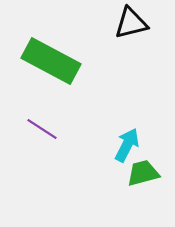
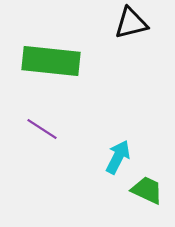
green rectangle: rotated 22 degrees counterclockwise
cyan arrow: moved 9 px left, 12 px down
green trapezoid: moved 4 px right, 17 px down; rotated 40 degrees clockwise
